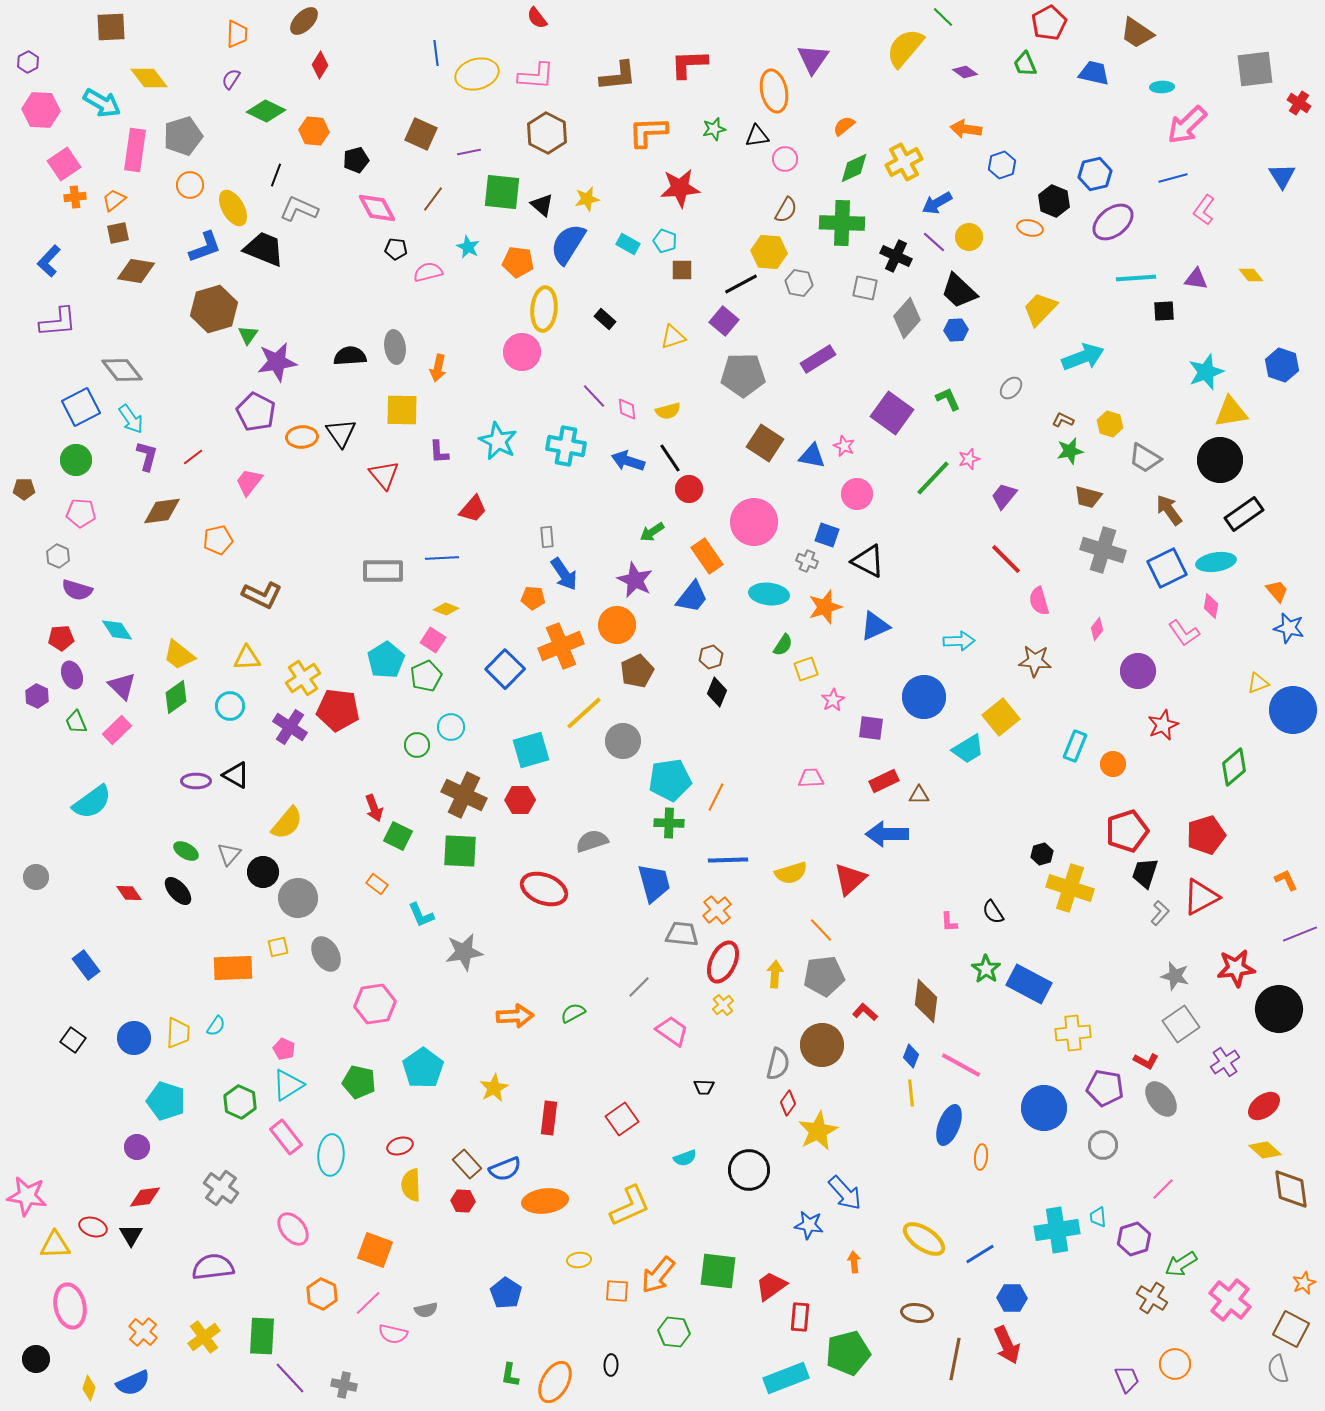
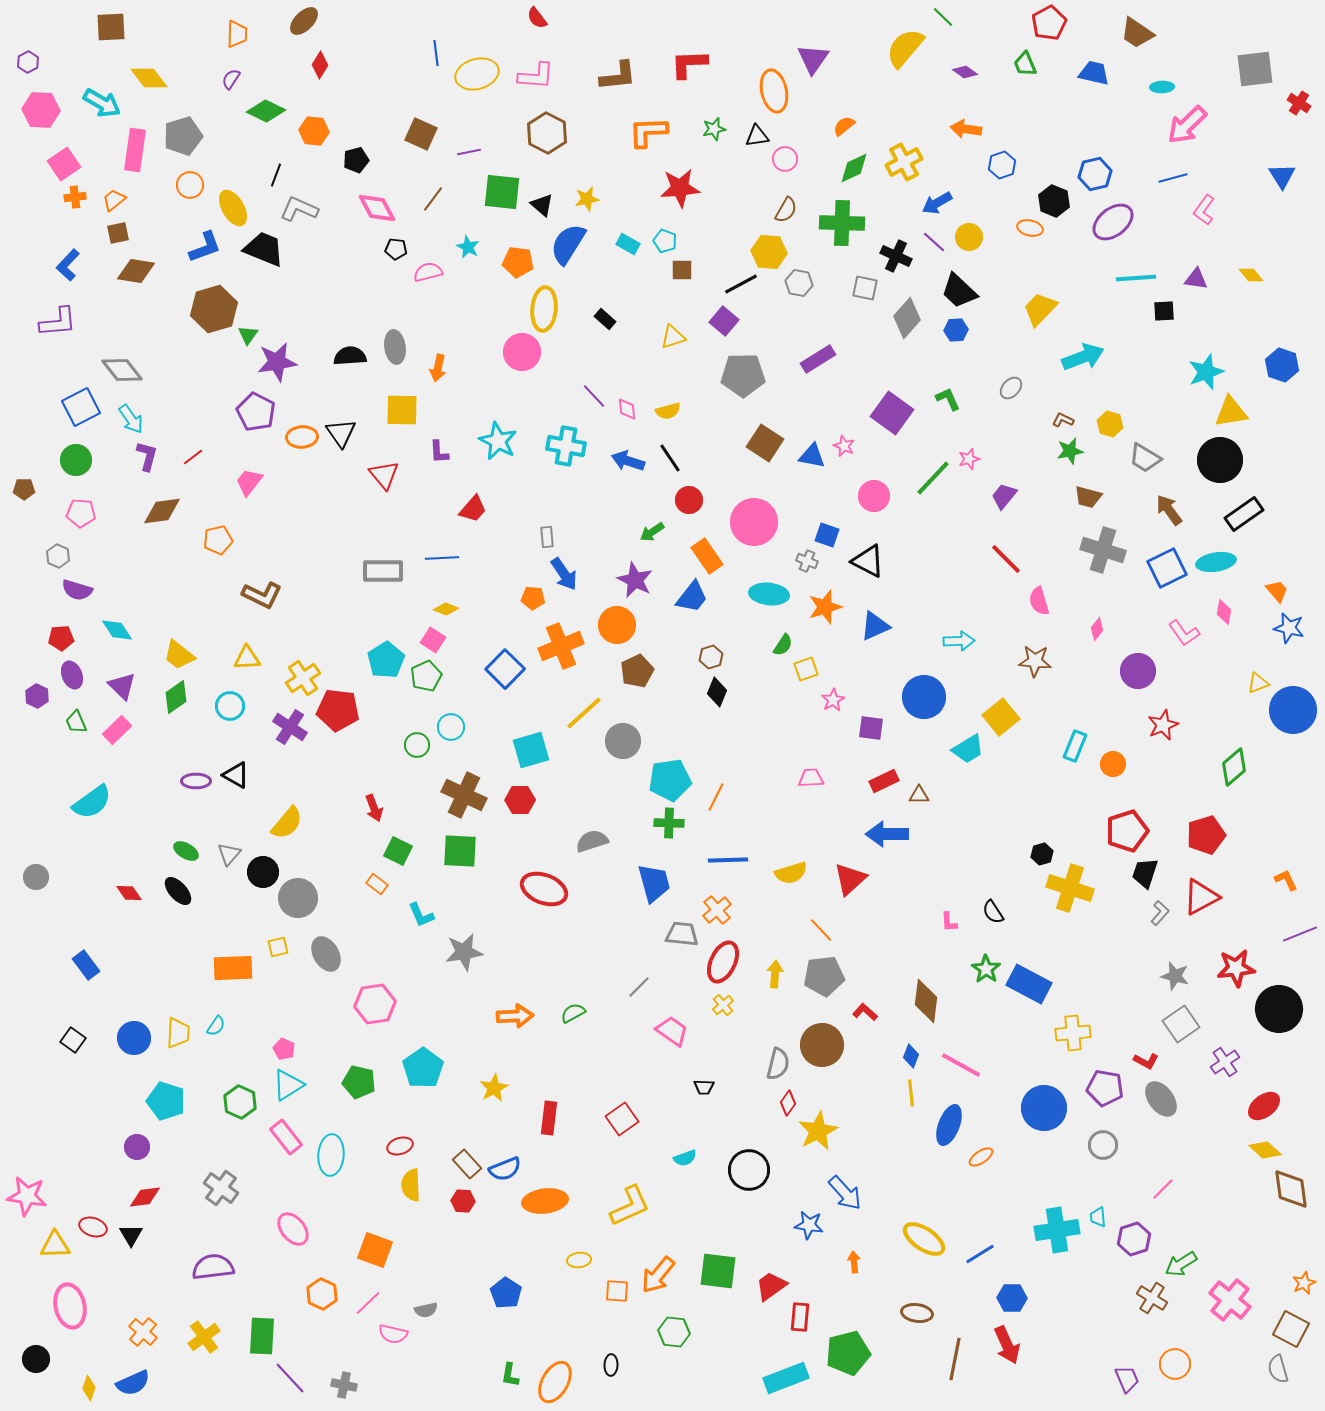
blue L-shape at (49, 261): moved 19 px right, 4 px down
red circle at (689, 489): moved 11 px down
pink circle at (857, 494): moved 17 px right, 2 px down
pink diamond at (1211, 606): moved 13 px right, 6 px down
green square at (398, 836): moved 15 px down
orange ellipse at (981, 1157): rotated 50 degrees clockwise
